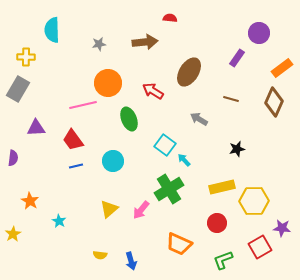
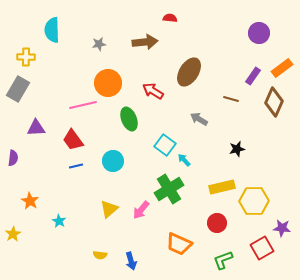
purple rectangle: moved 16 px right, 18 px down
red square: moved 2 px right, 1 px down
